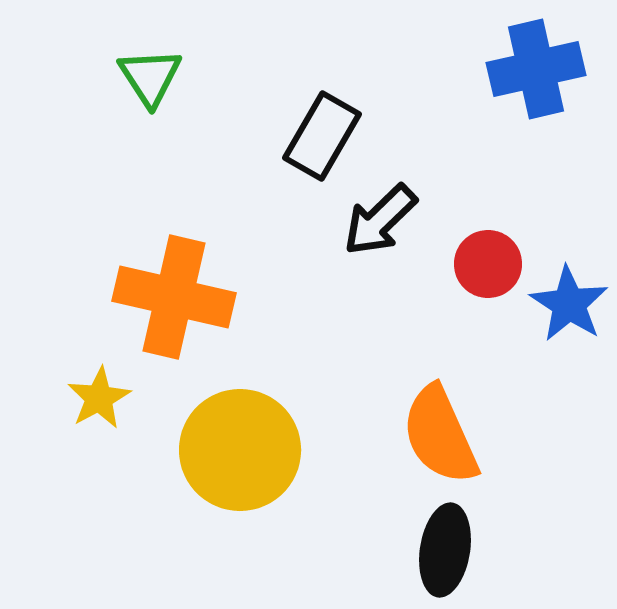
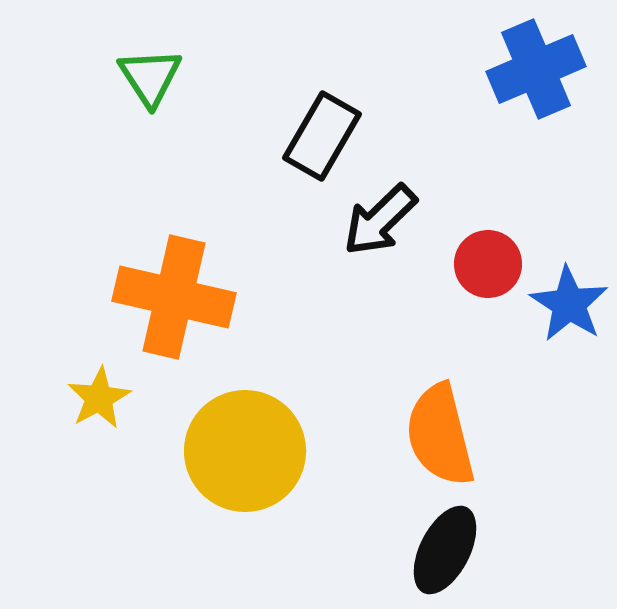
blue cross: rotated 10 degrees counterclockwise
orange semicircle: rotated 10 degrees clockwise
yellow circle: moved 5 px right, 1 px down
black ellipse: rotated 18 degrees clockwise
